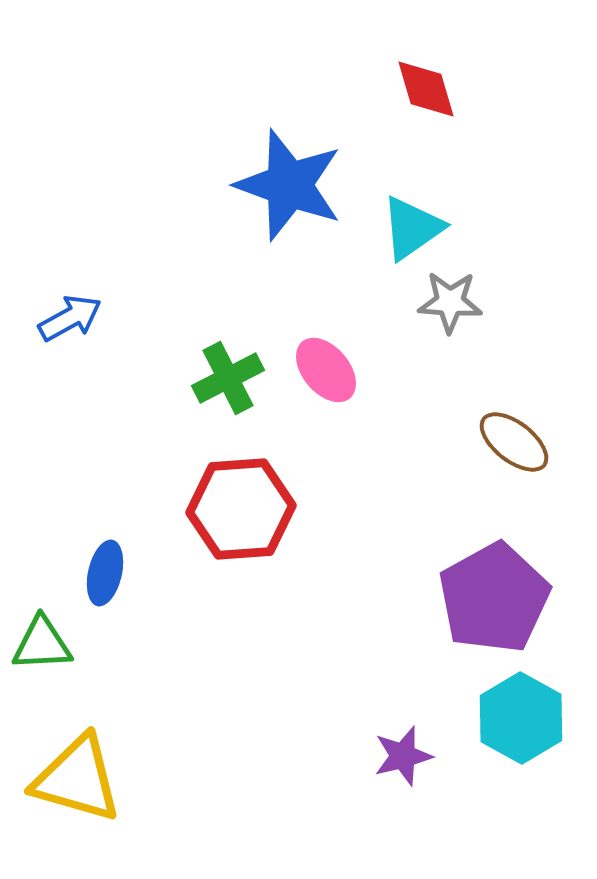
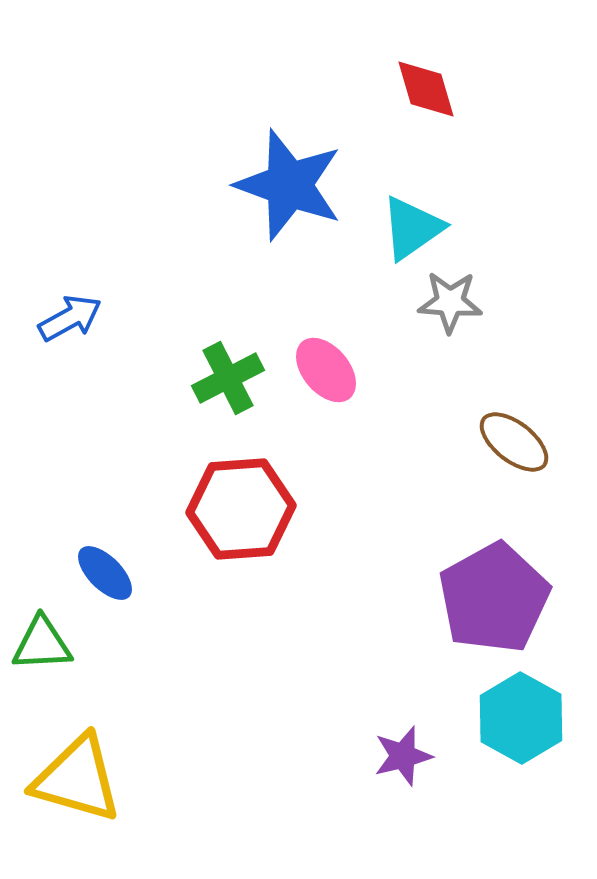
blue ellipse: rotated 58 degrees counterclockwise
